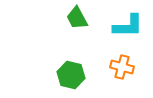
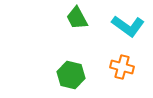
cyan L-shape: rotated 36 degrees clockwise
